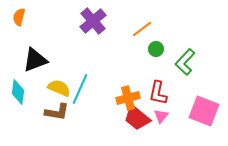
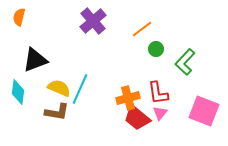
red L-shape: rotated 20 degrees counterclockwise
pink triangle: moved 1 px left, 3 px up
